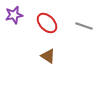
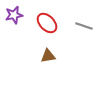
brown triangle: rotated 42 degrees counterclockwise
